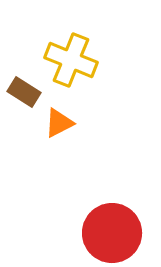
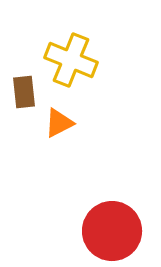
brown rectangle: rotated 52 degrees clockwise
red circle: moved 2 px up
